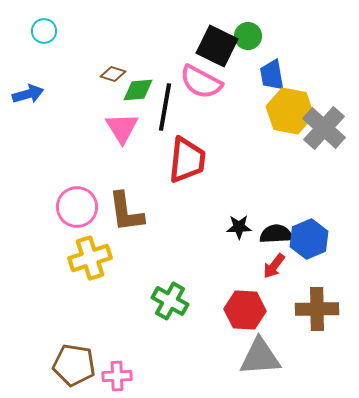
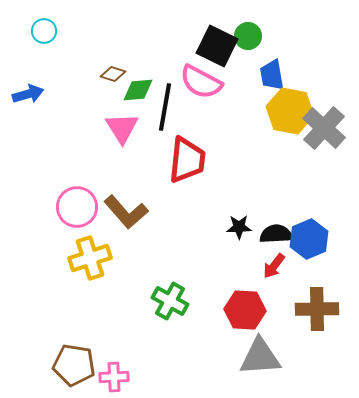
brown L-shape: rotated 33 degrees counterclockwise
pink cross: moved 3 px left, 1 px down
